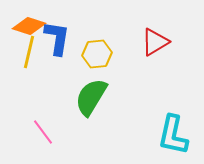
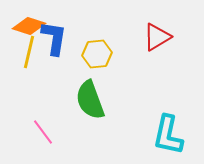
blue L-shape: moved 3 px left
red triangle: moved 2 px right, 5 px up
green semicircle: moved 1 px left, 3 px down; rotated 51 degrees counterclockwise
cyan L-shape: moved 5 px left
